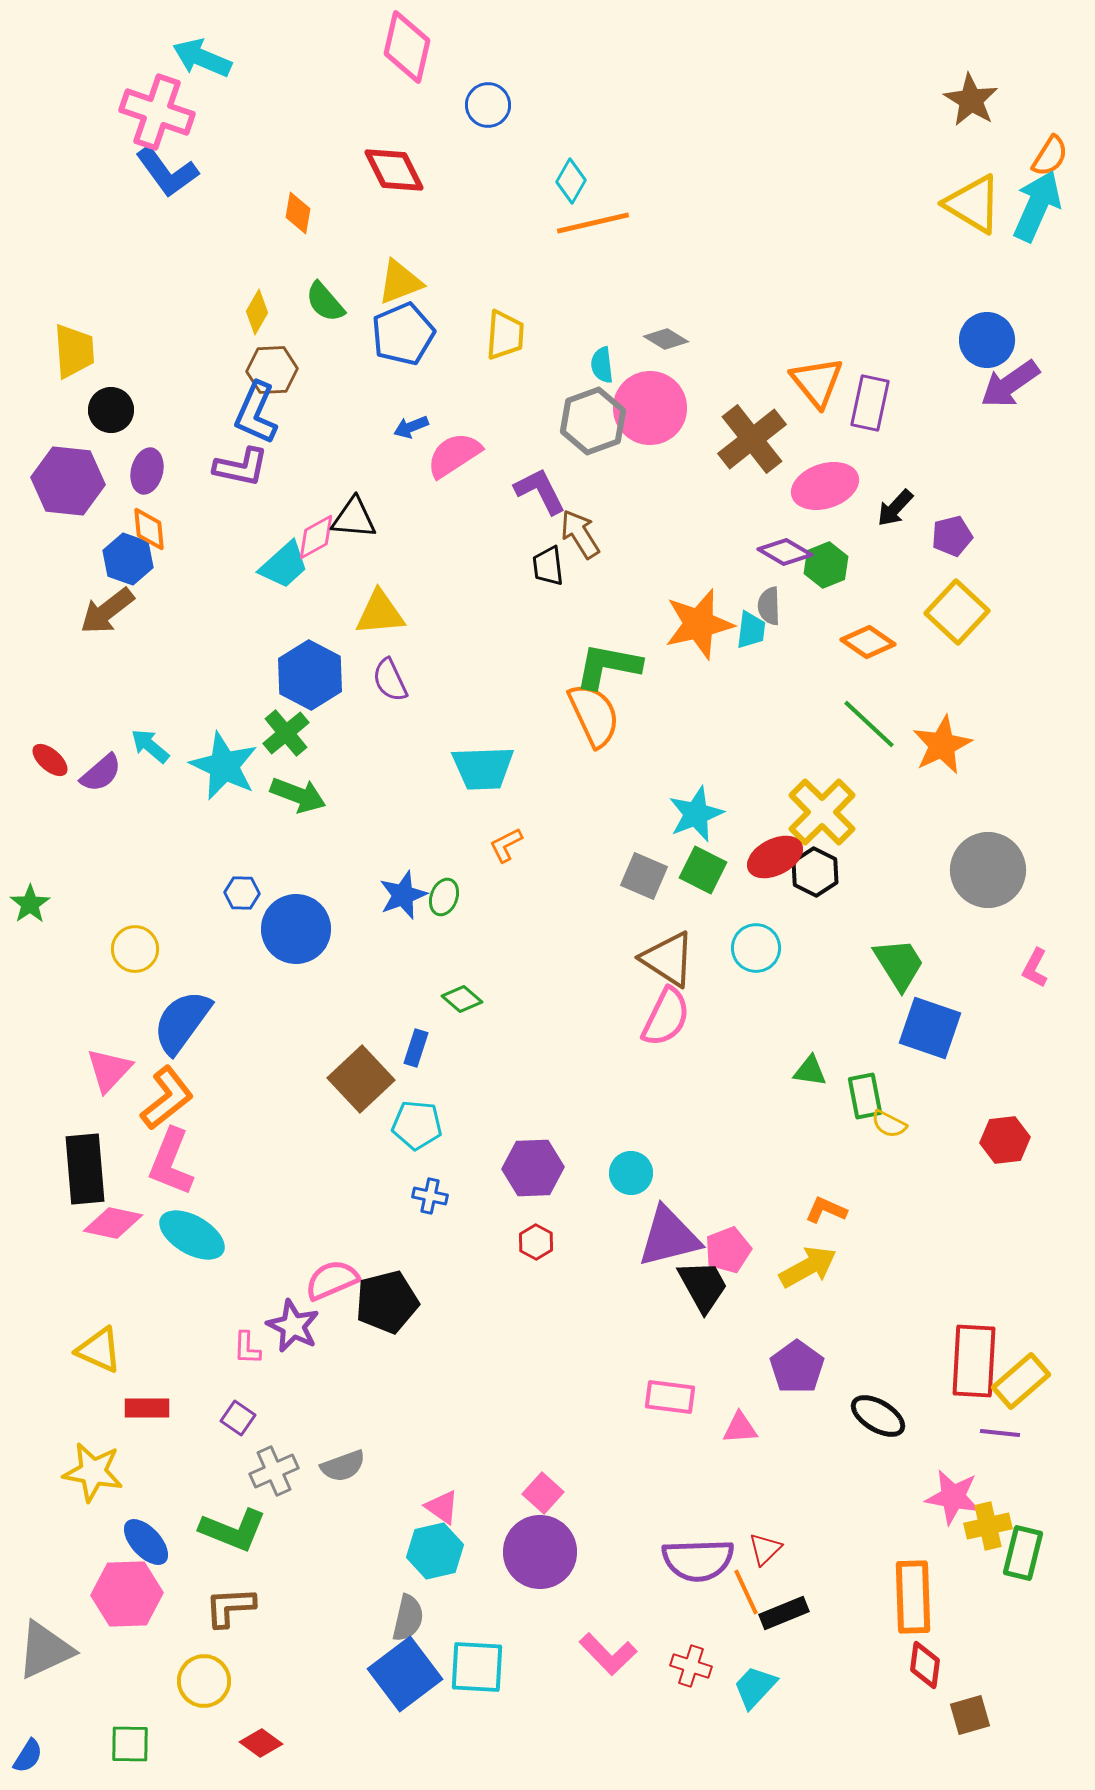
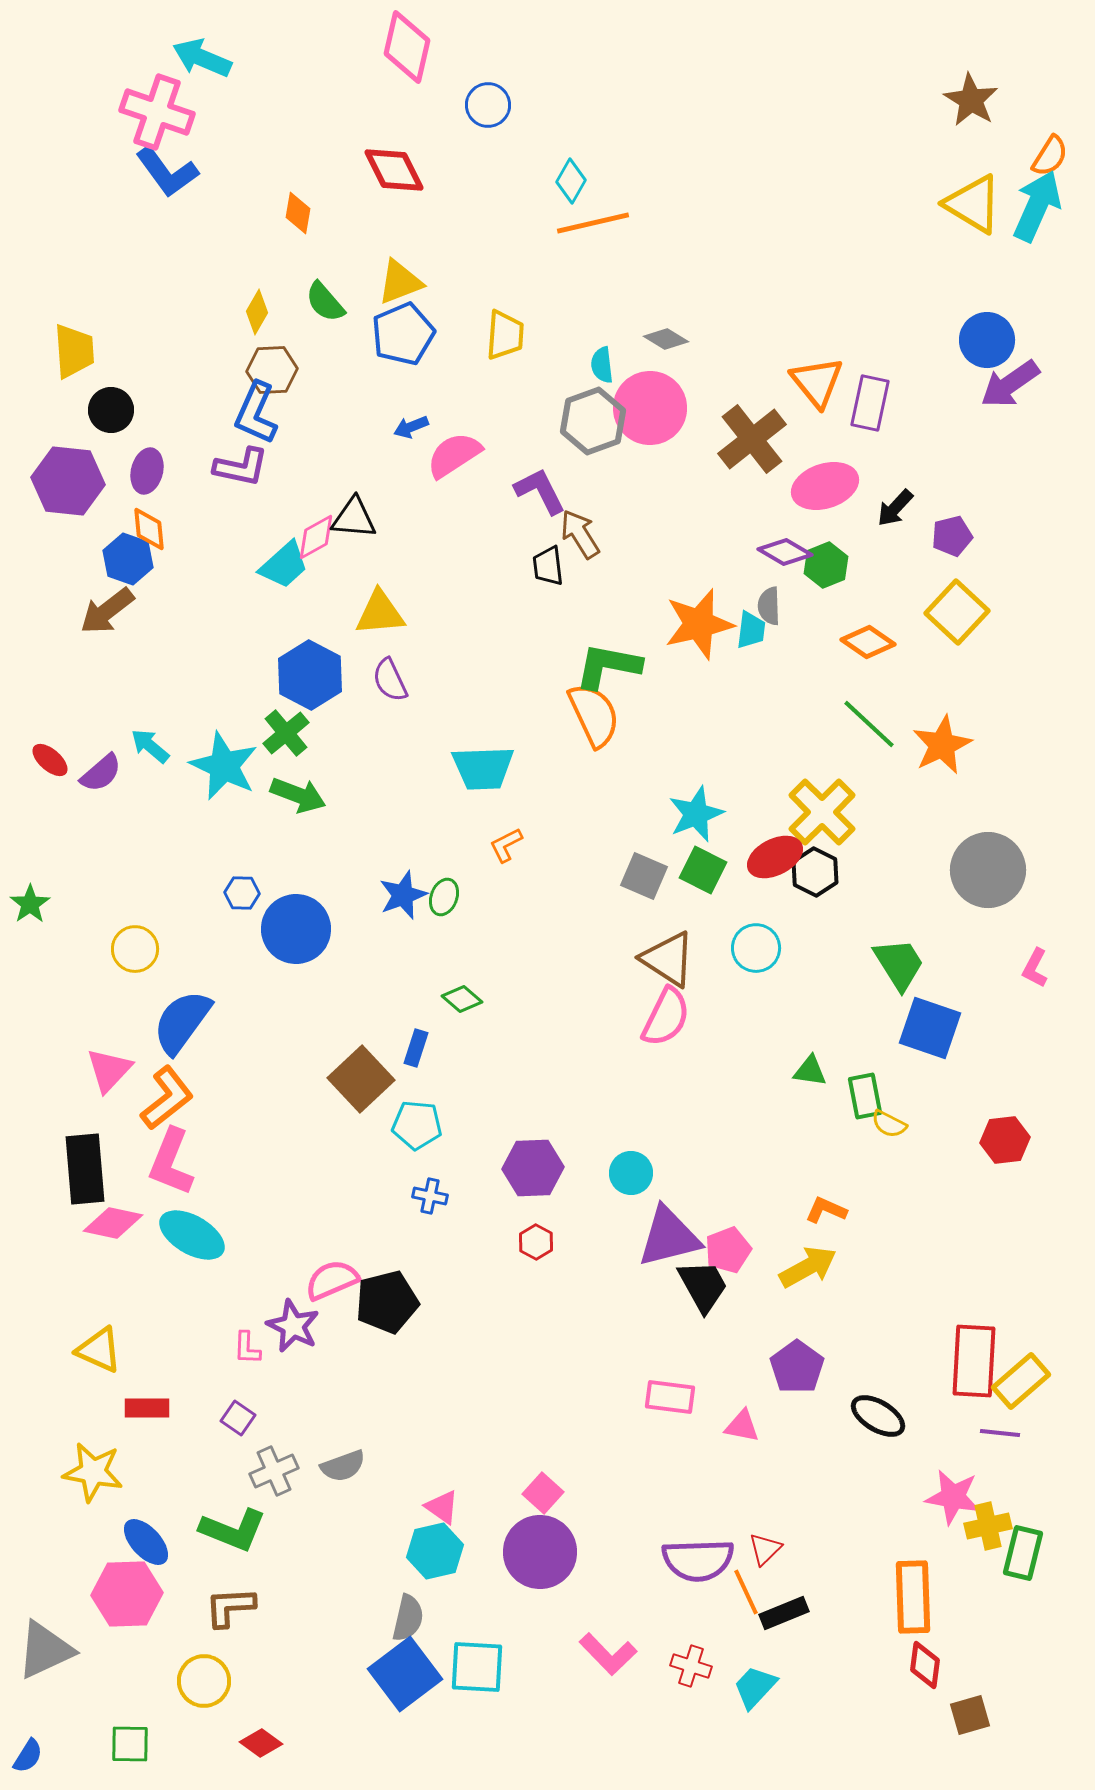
pink triangle at (740, 1428): moved 2 px right, 2 px up; rotated 15 degrees clockwise
